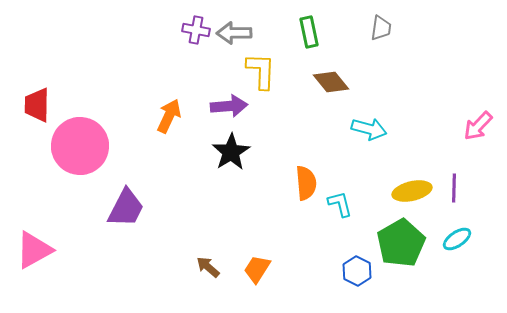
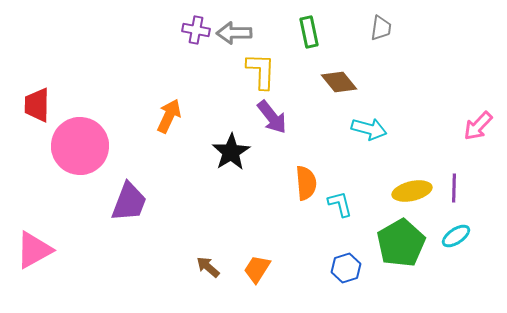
brown diamond: moved 8 px right
purple arrow: moved 43 px right, 11 px down; rotated 57 degrees clockwise
purple trapezoid: moved 3 px right, 6 px up; rotated 6 degrees counterclockwise
cyan ellipse: moved 1 px left, 3 px up
blue hexagon: moved 11 px left, 3 px up; rotated 16 degrees clockwise
